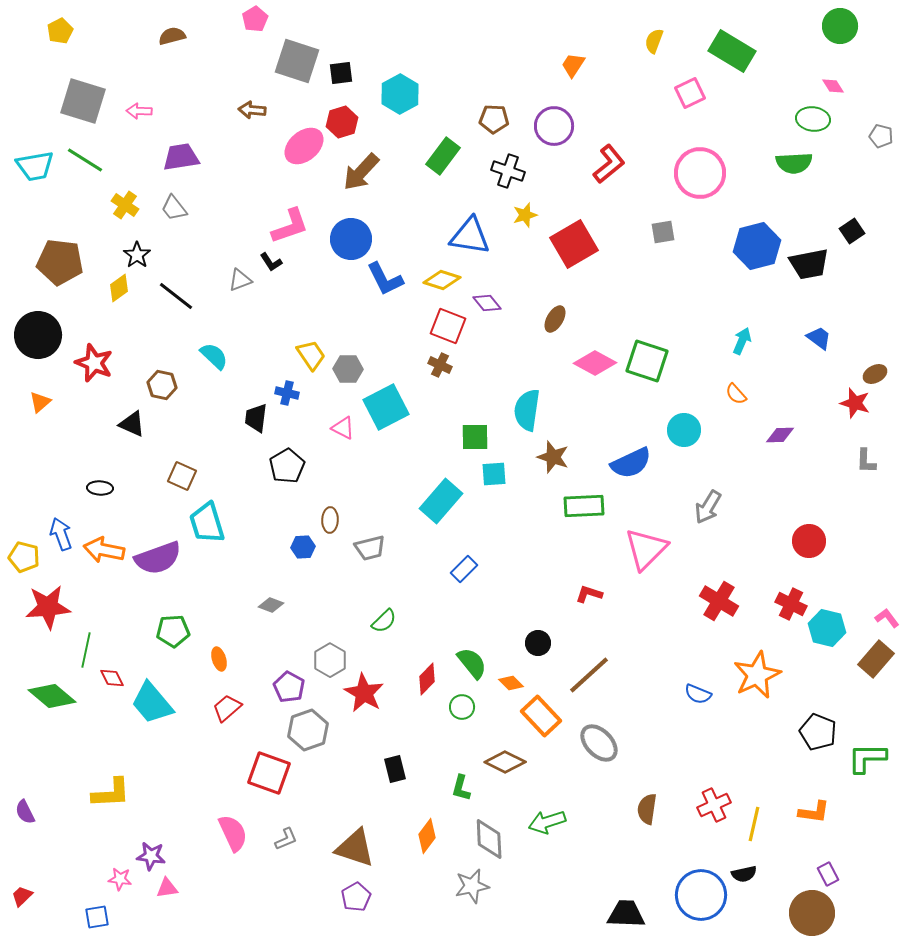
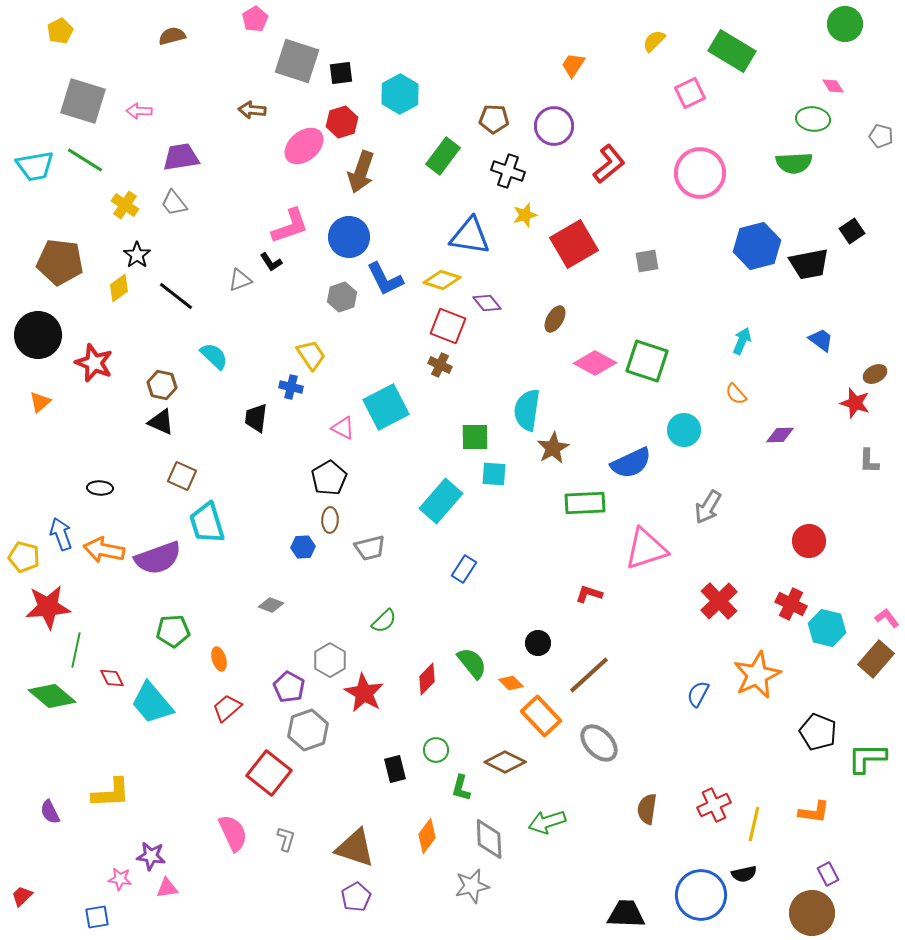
green circle at (840, 26): moved 5 px right, 2 px up
yellow semicircle at (654, 41): rotated 25 degrees clockwise
brown arrow at (361, 172): rotated 24 degrees counterclockwise
gray trapezoid at (174, 208): moved 5 px up
gray square at (663, 232): moved 16 px left, 29 px down
blue circle at (351, 239): moved 2 px left, 2 px up
blue trapezoid at (819, 338): moved 2 px right, 2 px down
gray hexagon at (348, 369): moved 6 px left, 72 px up; rotated 20 degrees counterclockwise
blue cross at (287, 393): moved 4 px right, 6 px up
black triangle at (132, 424): moved 29 px right, 2 px up
brown star at (553, 457): moved 9 px up; rotated 24 degrees clockwise
gray L-shape at (866, 461): moved 3 px right
black pentagon at (287, 466): moved 42 px right, 12 px down
cyan square at (494, 474): rotated 8 degrees clockwise
green rectangle at (584, 506): moved 1 px right, 3 px up
pink triangle at (646, 549): rotated 27 degrees clockwise
blue rectangle at (464, 569): rotated 12 degrees counterclockwise
red cross at (719, 601): rotated 15 degrees clockwise
green line at (86, 650): moved 10 px left
blue semicircle at (698, 694): rotated 96 degrees clockwise
green circle at (462, 707): moved 26 px left, 43 px down
red square at (269, 773): rotated 18 degrees clockwise
purple semicircle at (25, 812): moved 25 px right
gray L-shape at (286, 839): rotated 50 degrees counterclockwise
